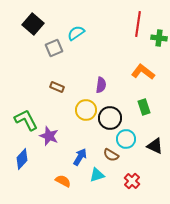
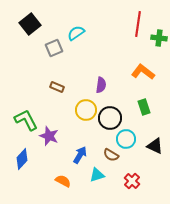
black square: moved 3 px left; rotated 10 degrees clockwise
blue arrow: moved 2 px up
